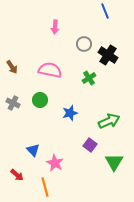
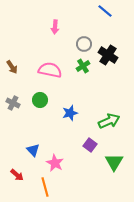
blue line: rotated 28 degrees counterclockwise
green cross: moved 6 px left, 12 px up
